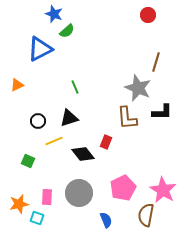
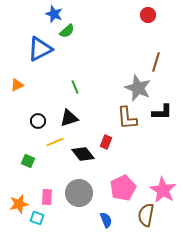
yellow line: moved 1 px right, 1 px down
